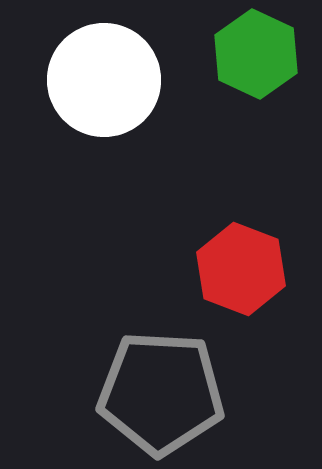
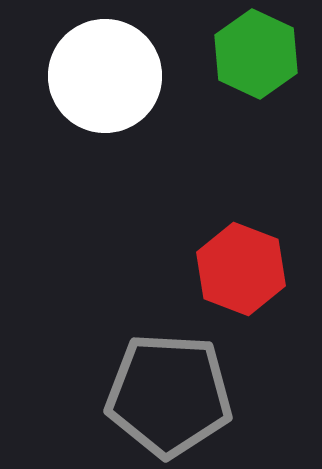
white circle: moved 1 px right, 4 px up
gray pentagon: moved 8 px right, 2 px down
